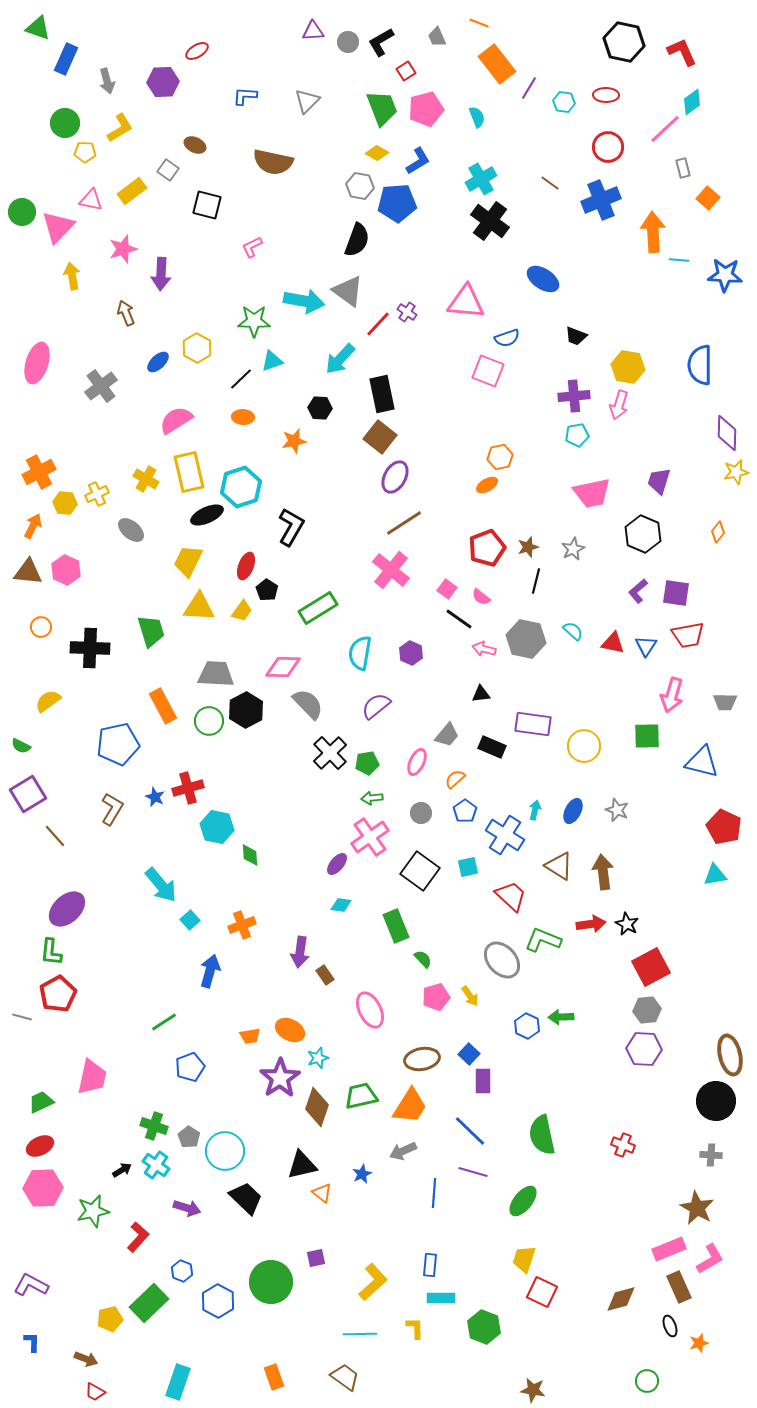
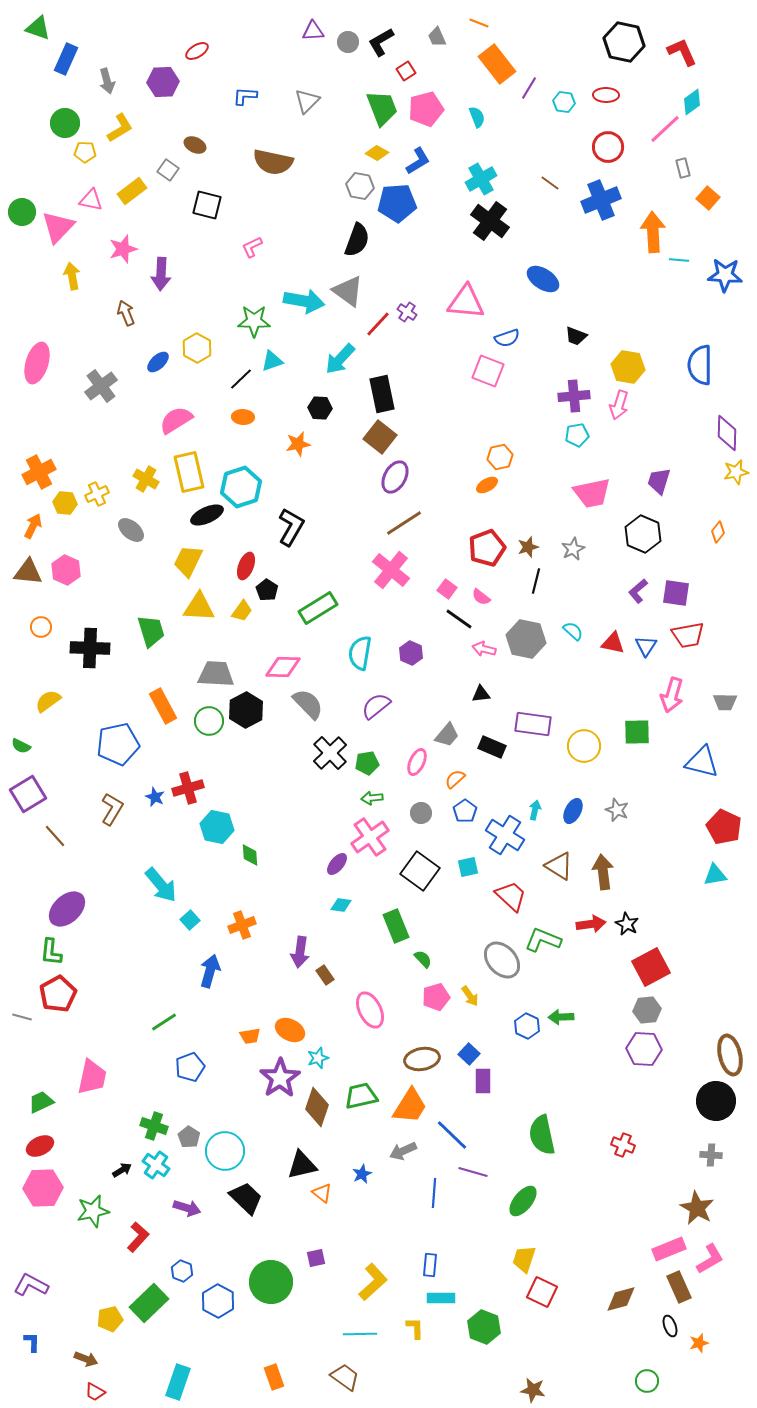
orange star at (294, 441): moved 4 px right, 3 px down
green square at (647, 736): moved 10 px left, 4 px up
blue line at (470, 1131): moved 18 px left, 4 px down
